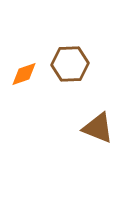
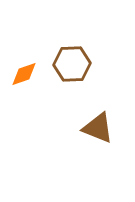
brown hexagon: moved 2 px right
